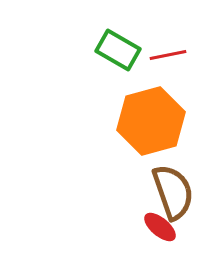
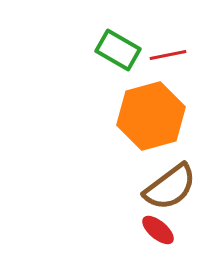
orange hexagon: moved 5 px up
brown semicircle: moved 3 px left, 5 px up; rotated 72 degrees clockwise
red ellipse: moved 2 px left, 3 px down
